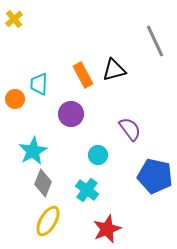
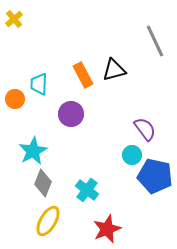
purple semicircle: moved 15 px right
cyan circle: moved 34 px right
